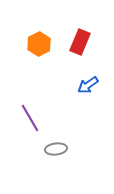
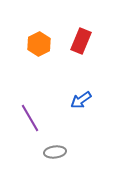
red rectangle: moved 1 px right, 1 px up
blue arrow: moved 7 px left, 15 px down
gray ellipse: moved 1 px left, 3 px down
